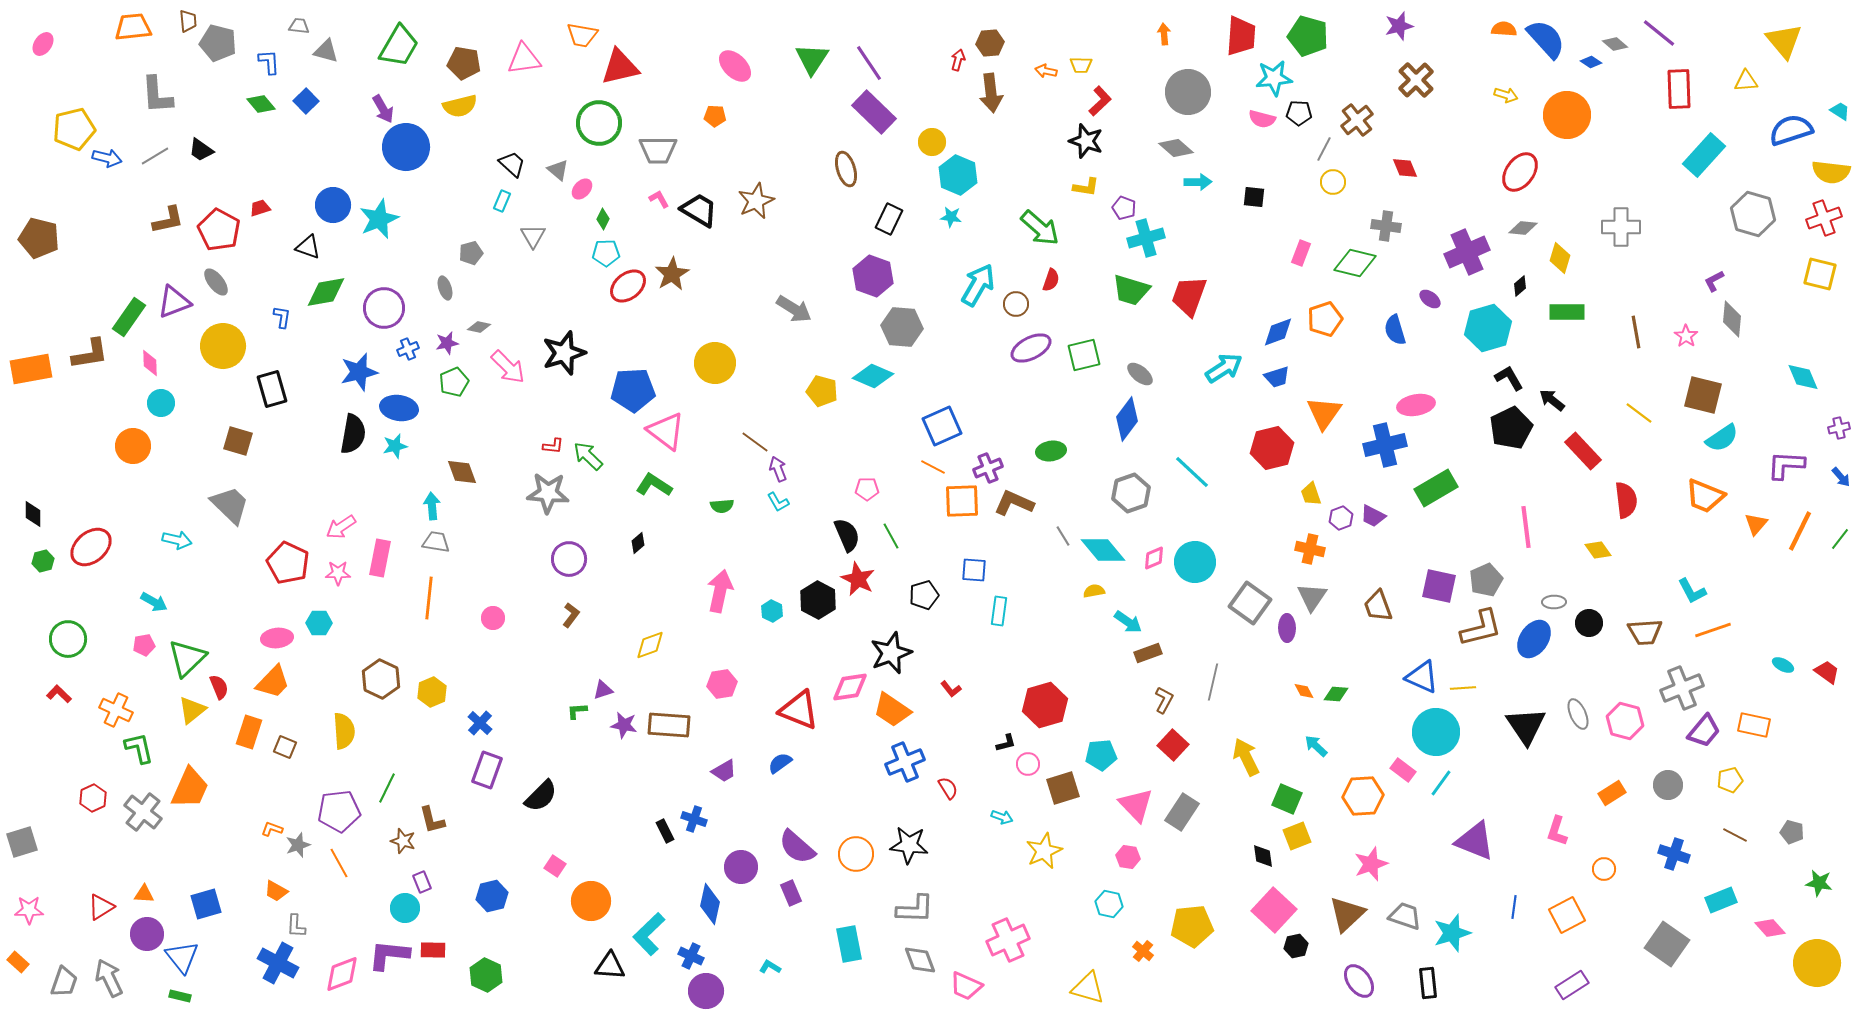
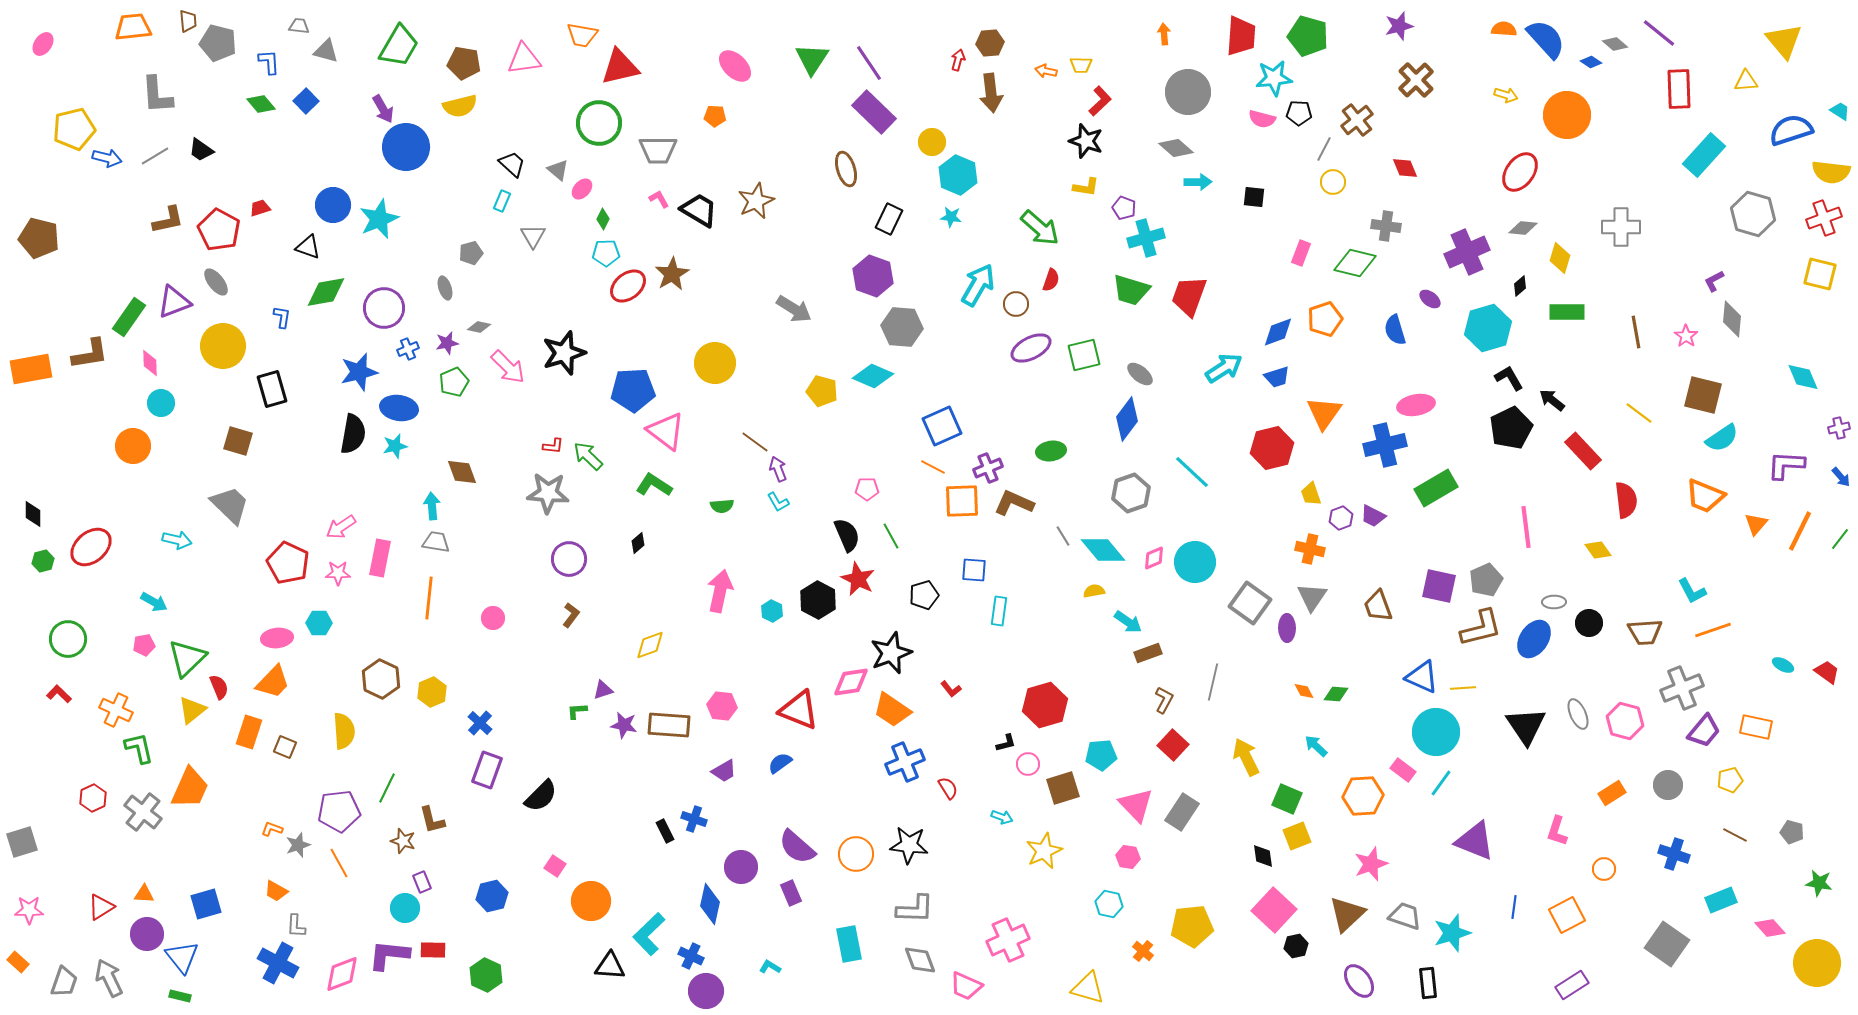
pink hexagon at (722, 684): moved 22 px down; rotated 16 degrees clockwise
pink diamond at (850, 687): moved 1 px right, 5 px up
orange rectangle at (1754, 725): moved 2 px right, 2 px down
